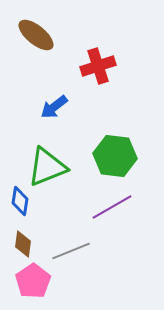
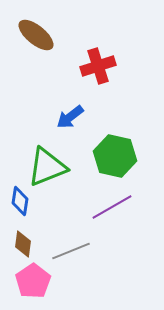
blue arrow: moved 16 px right, 10 px down
green hexagon: rotated 6 degrees clockwise
